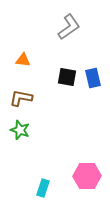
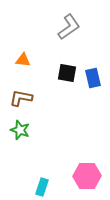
black square: moved 4 px up
cyan rectangle: moved 1 px left, 1 px up
